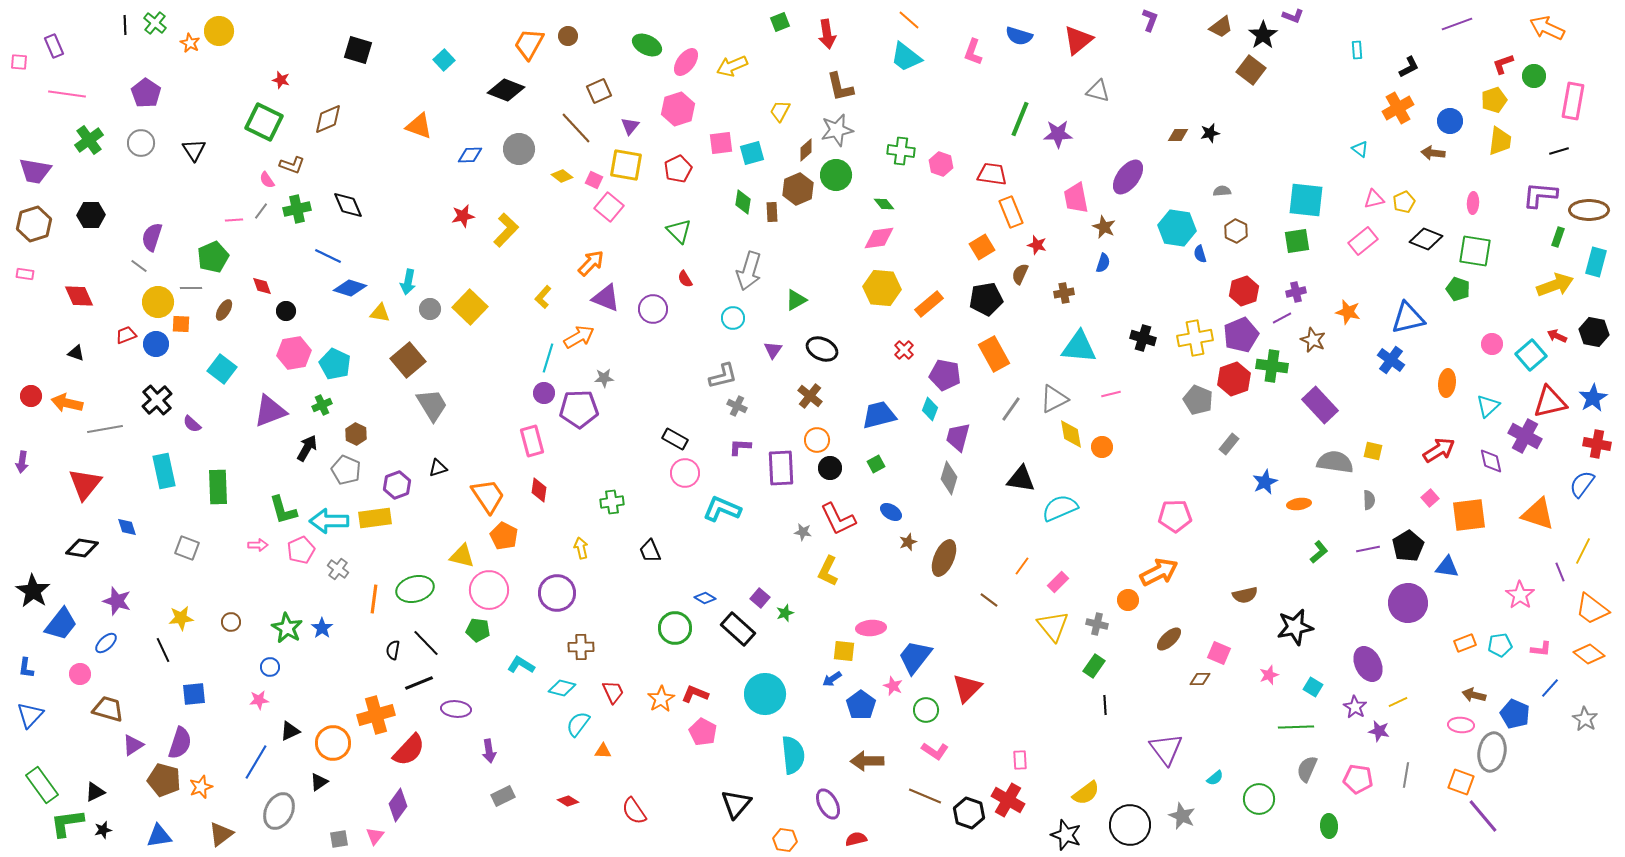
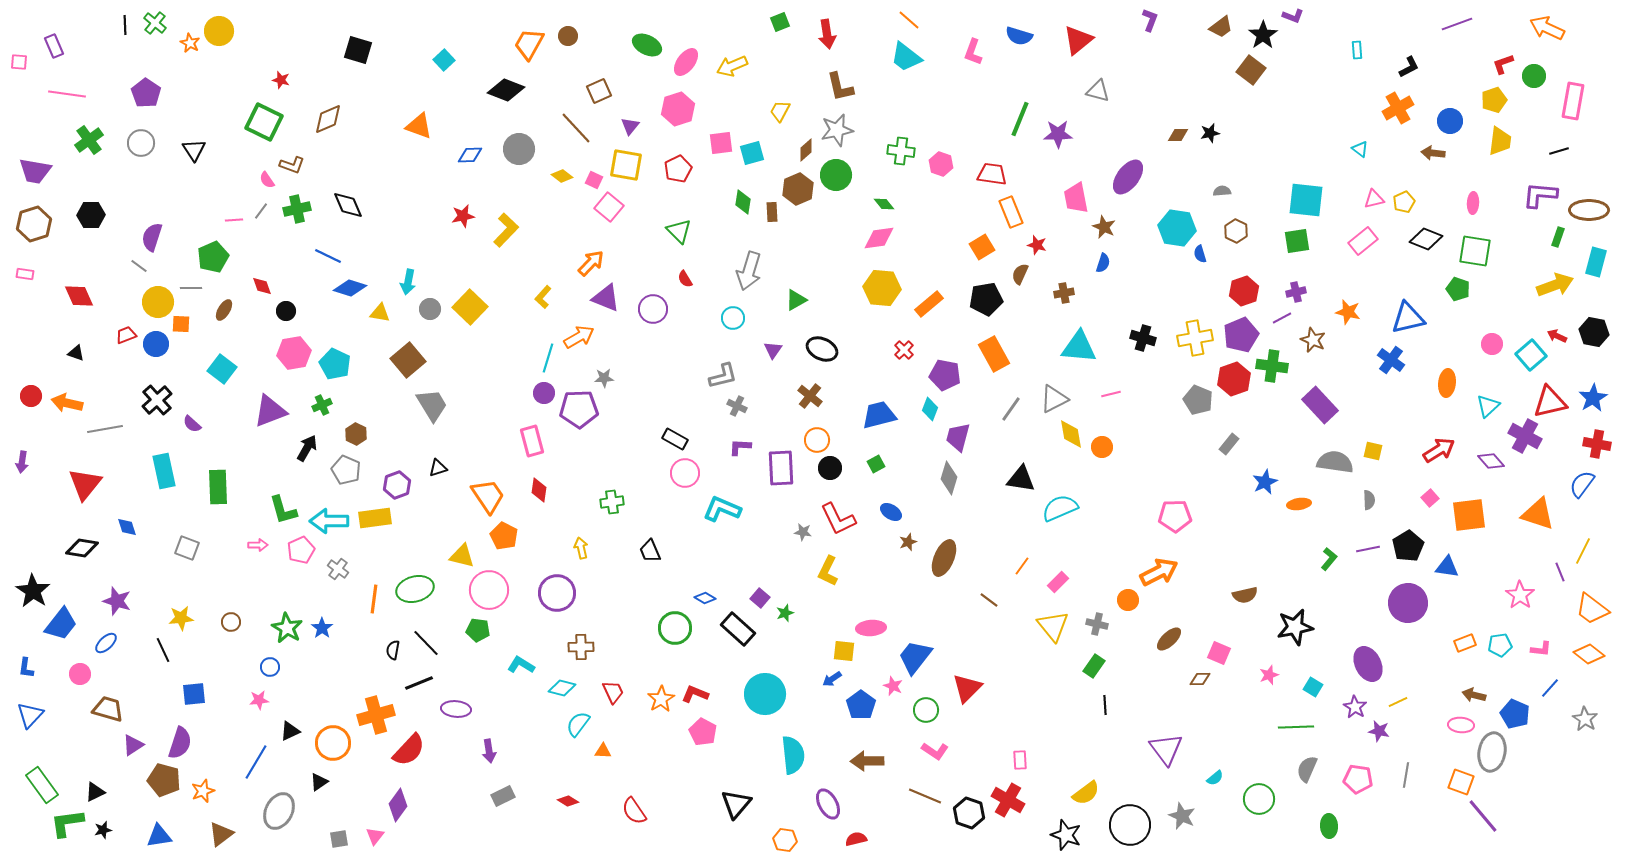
purple diamond at (1491, 461): rotated 28 degrees counterclockwise
green L-shape at (1319, 552): moved 10 px right, 7 px down; rotated 10 degrees counterclockwise
orange star at (201, 787): moved 2 px right, 4 px down
